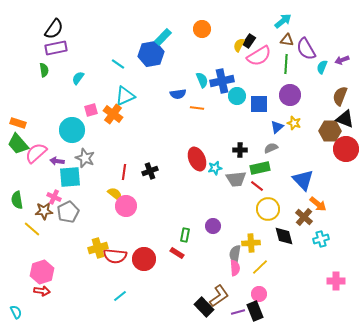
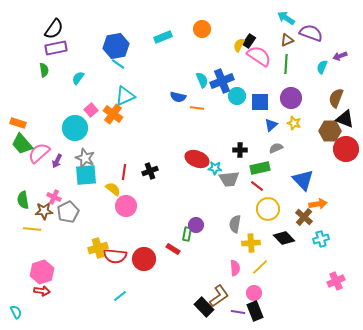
cyan arrow at (283, 21): moved 3 px right, 3 px up; rotated 108 degrees counterclockwise
cyan rectangle at (163, 37): rotated 24 degrees clockwise
brown triangle at (287, 40): rotated 32 degrees counterclockwise
purple semicircle at (306, 49): moved 5 px right, 16 px up; rotated 140 degrees clockwise
blue hexagon at (151, 54): moved 35 px left, 8 px up
pink semicircle at (259, 56): rotated 115 degrees counterclockwise
purple arrow at (342, 60): moved 2 px left, 4 px up
blue cross at (222, 81): rotated 10 degrees counterclockwise
blue semicircle at (178, 94): moved 3 px down; rotated 21 degrees clockwise
purple circle at (290, 95): moved 1 px right, 3 px down
brown semicircle at (340, 96): moved 4 px left, 2 px down
blue square at (259, 104): moved 1 px right, 2 px up
pink square at (91, 110): rotated 24 degrees counterclockwise
blue triangle at (277, 127): moved 6 px left, 2 px up
cyan circle at (72, 130): moved 3 px right, 2 px up
green trapezoid at (18, 144): moved 4 px right
gray semicircle at (271, 148): moved 5 px right
pink semicircle at (36, 153): moved 3 px right
red ellipse at (197, 159): rotated 45 degrees counterclockwise
purple arrow at (57, 161): rotated 72 degrees counterclockwise
cyan star at (215, 168): rotated 16 degrees clockwise
cyan square at (70, 177): moved 16 px right, 2 px up
gray trapezoid at (236, 179): moved 7 px left
yellow semicircle at (115, 194): moved 2 px left, 5 px up
green semicircle at (17, 200): moved 6 px right
orange arrow at (318, 204): rotated 48 degrees counterclockwise
purple circle at (213, 226): moved 17 px left, 1 px up
yellow line at (32, 229): rotated 36 degrees counterclockwise
green rectangle at (185, 235): moved 2 px right, 1 px up
black diamond at (284, 236): moved 2 px down; rotated 30 degrees counterclockwise
red rectangle at (177, 253): moved 4 px left, 4 px up
gray semicircle at (235, 254): moved 30 px up
pink cross at (336, 281): rotated 24 degrees counterclockwise
pink circle at (259, 294): moved 5 px left, 1 px up
purple line at (238, 312): rotated 24 degrees clockwise
